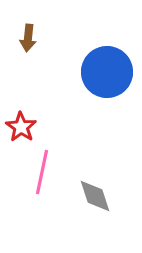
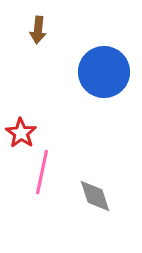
brown arrow: moved 10 px right, 8 px up
blue circle: moved 3 px left
red star: moved 6 px down
